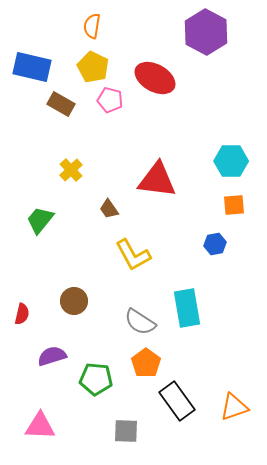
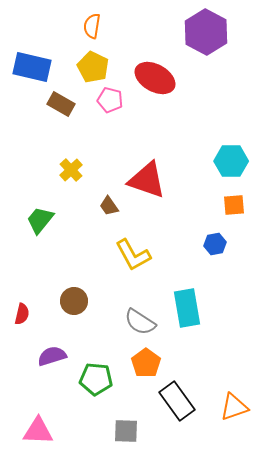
red triangle: moved 10 px left; rotated 12 degrees clockwise
brown trapezoid: moved 3 px up
pink triangle: moved 2 px left, 5 px down
